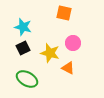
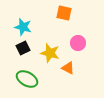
pink circle: moved 5 px right
